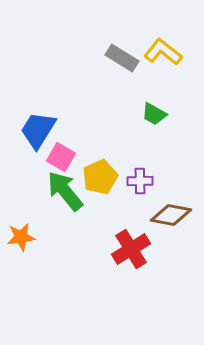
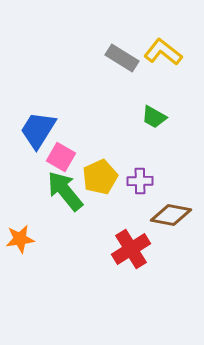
green trapezoid: moved 3 px down
orange star: moved 1 px left, 2 px down
